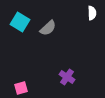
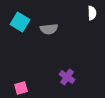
gray semicircle: moved 1 px right, 1 px down; rotated 36 degrees clockwise
